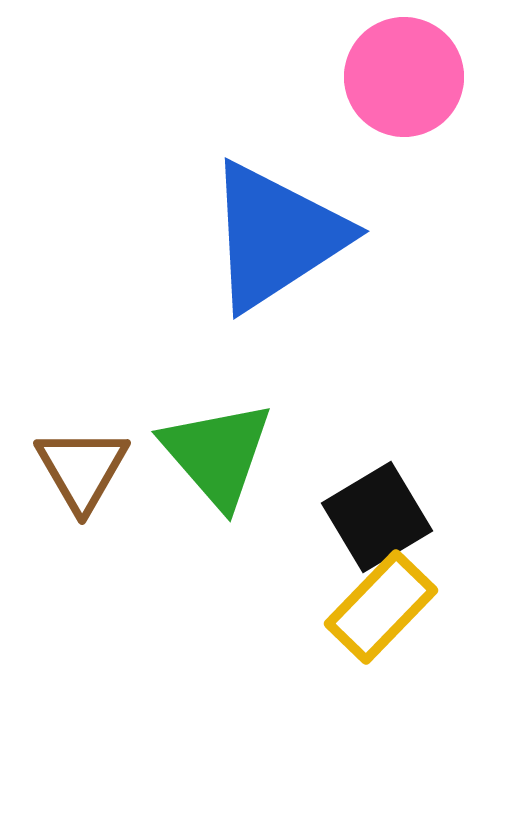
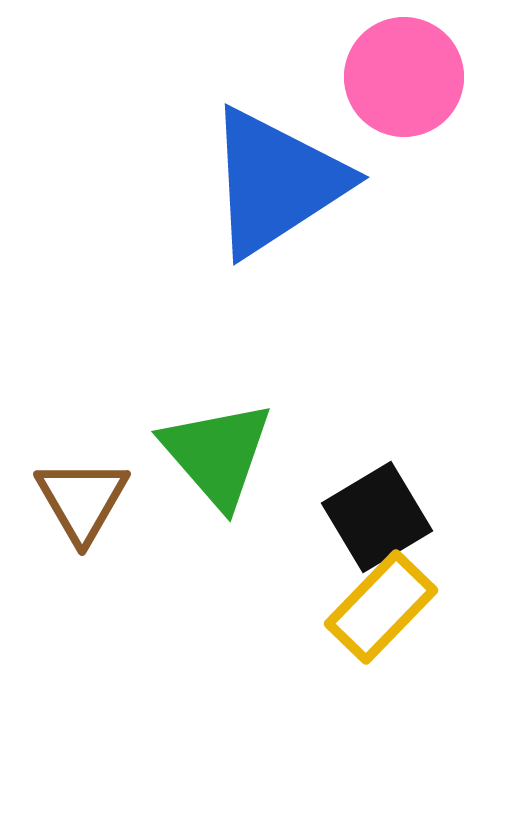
blue triangle: moved 54 px up
brown triangle: moved 31 px down
